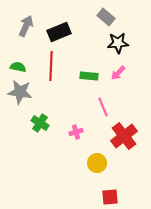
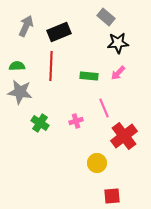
green semicircle: moved 1 px left, 1 px up; rotated 14 degrees counterclockwise
pink line: moved 1 px right, 1 px down
pink cross: moved 11 px up
red square: moved 2 px right, 1 px up
